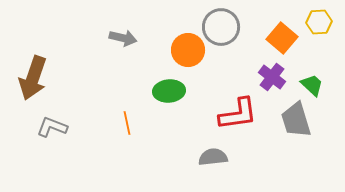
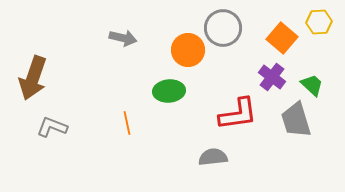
gray circle: moved 2 px right, 1 px down
